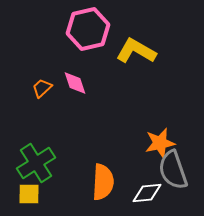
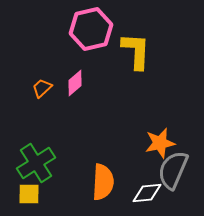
pink hexagon: moved 3 px right
yellow L-shape: rotated 63 degrees clockwise
pink diamond: rotated 68 degrees clockwise
gray semicircle: rotated 42 degrees clockwise
